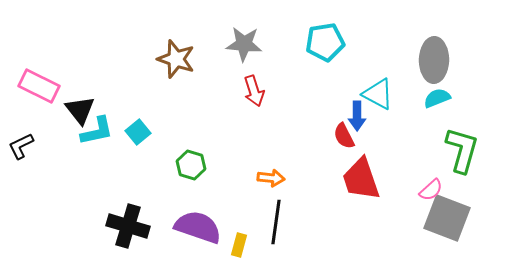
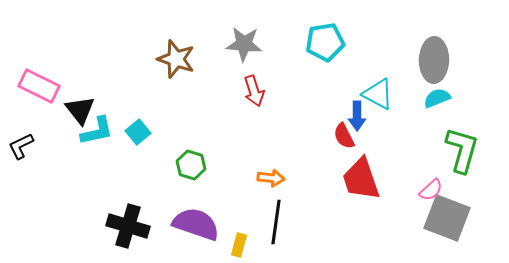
purple semicircle: moved 2 px left, 3 px up
